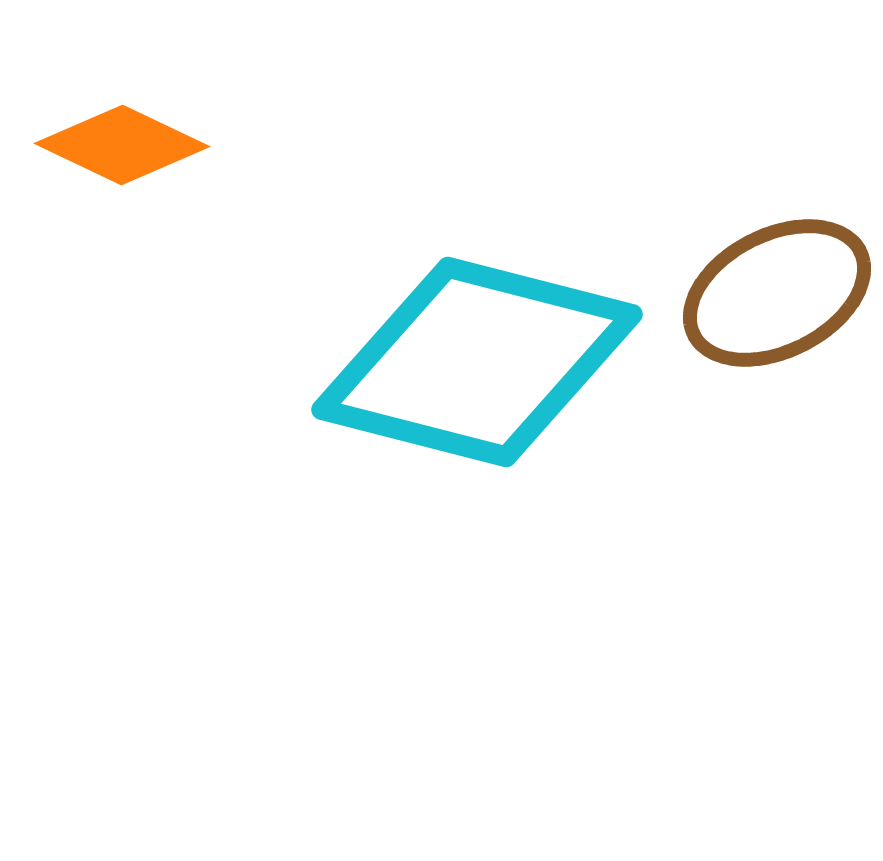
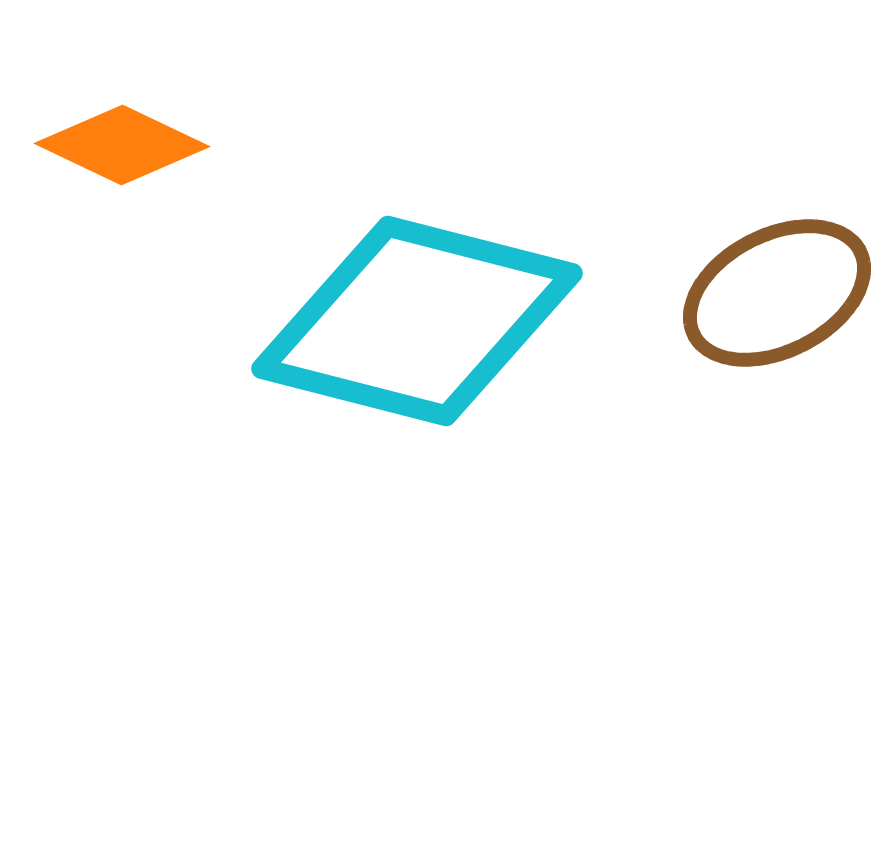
cyan diamond: moved 60 px left, 41 px up
